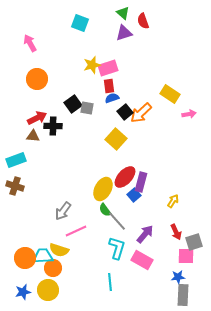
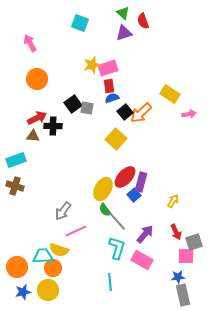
orange circle at (25, 258): moved 8 px left, 9 px down
gray rectangle at (183, 295): rotated 15 degrees counterclockwise
